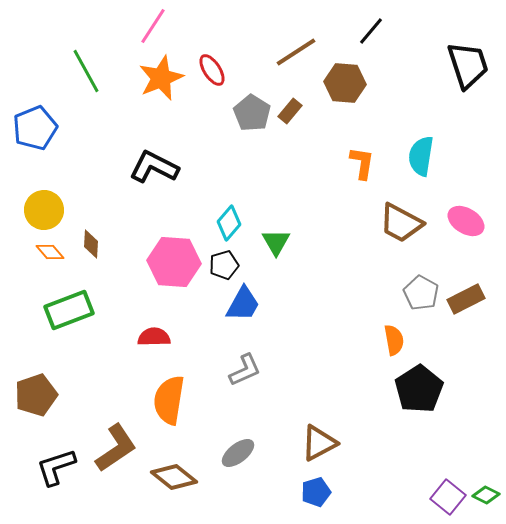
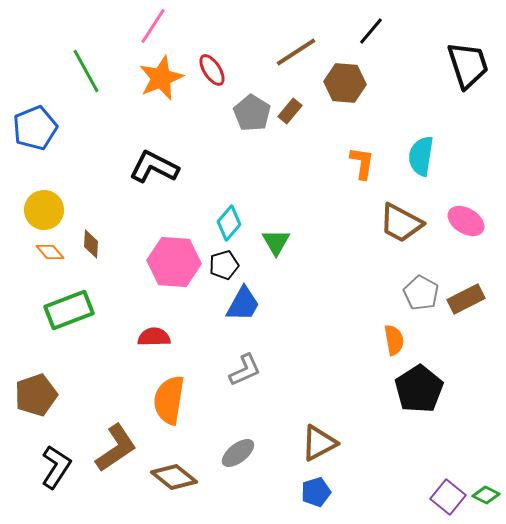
black L-shape at (56, 467): rotated 141 degrees clockwise
